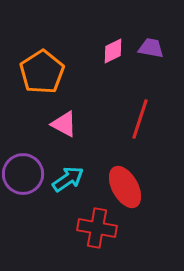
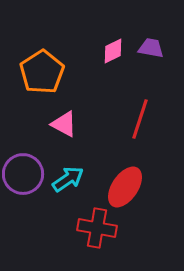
red ellipse: rotated 63 degrees clockwise
